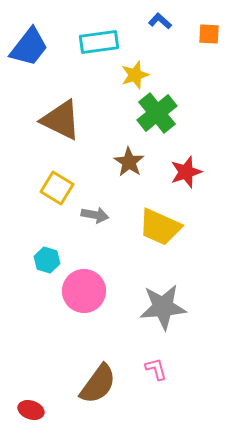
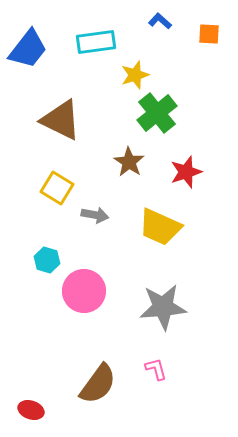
cyan rectangle: moved 3 px left
blue trapezoid: moved 1 px left, 2 px down
